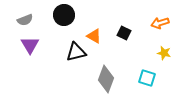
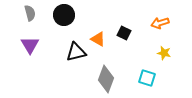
gray semicircle: moved 5 px right, 7 px up; rotated 84 degrees counterclockwise
orange triangle: moved 4 px right, 3 px down
